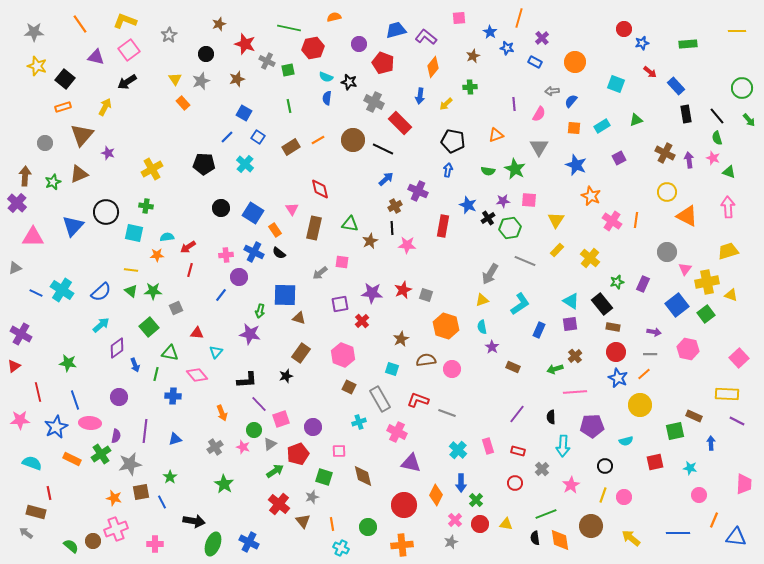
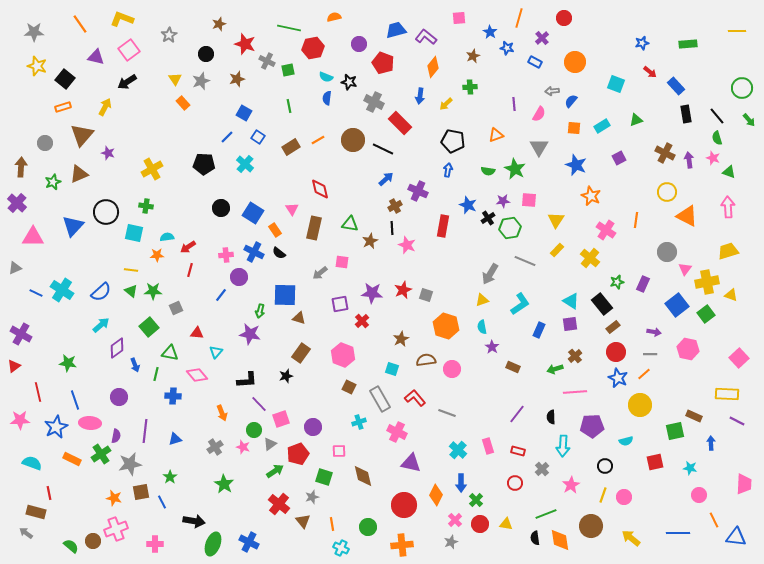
yellow L-shape at (125, 21): moved 3 px left, 2 px up
red circle at (624, 29): moved 60 px left, 11 px up
brown arrow at (25, 176): moved 4 px left, 9 px up
pink cross at (612, 221): moved 6 px left, 9 px down
pink star at (407, 245): rotated 18 degrees clockwise
brown rectangle at (613, 327): rotated 48 degrees counterclockwise
red L-shape at (418, 400): moved 3 px left, 2 px up; rotated 30 degrees clockwise
orange line at (714, 520): rotated 49 degrees counterclockwise
